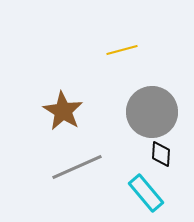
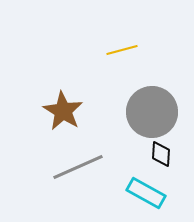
gray line: moved 1 px right
cyan rectangle: rotated 21 degrees counterclockwise
